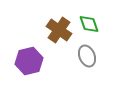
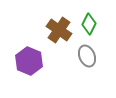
green diamond: rotated 45 degrees clockwise
purple hexagon: rotated 24 degrees counterclockwise
